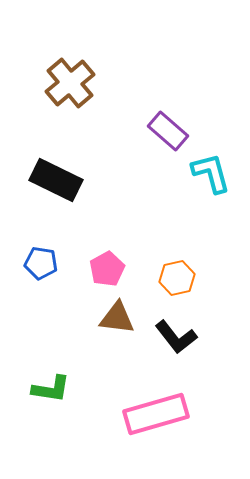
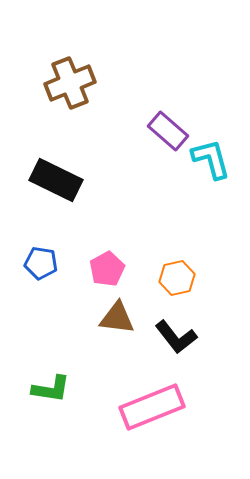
brown cross: rotated 18 degrees clockwise
cyan L-shape: moved 14 px up
pink rectangle: moved 4 px left, 7 px up; rotated 6 degrees counterclockwise
